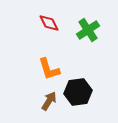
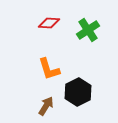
red diamond: rotated 60 degrees counterclockwise
black hexagon: rotated 20 degrees counterclockwise
brown arrow: moved 3 px left, 5 px down
